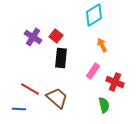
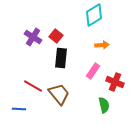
orange arrow: rotated 112 degrees clockwise
red line: moved 3 px right, 3 px up
brown trapezoid: moved 2 px right, 4 px up; rotated 10 degrees clockwise
